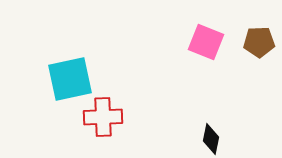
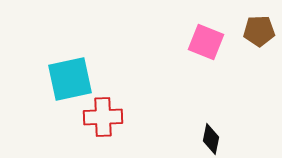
brown pentagon: moved 11 px up
